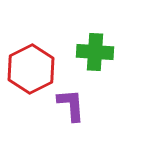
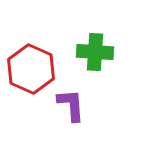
red hexagon: rotated 9 degrees counterclockwise
